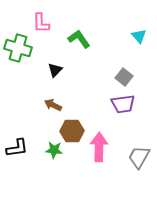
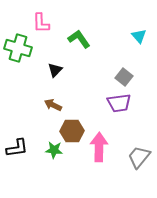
purple trapezoid: moved 4 px left, 1 px up
gray trapezoid: rotated 10 degrees clockwise
